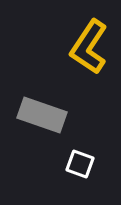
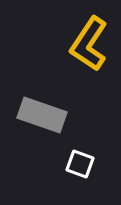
yellow L-shape: moved 3 px up
